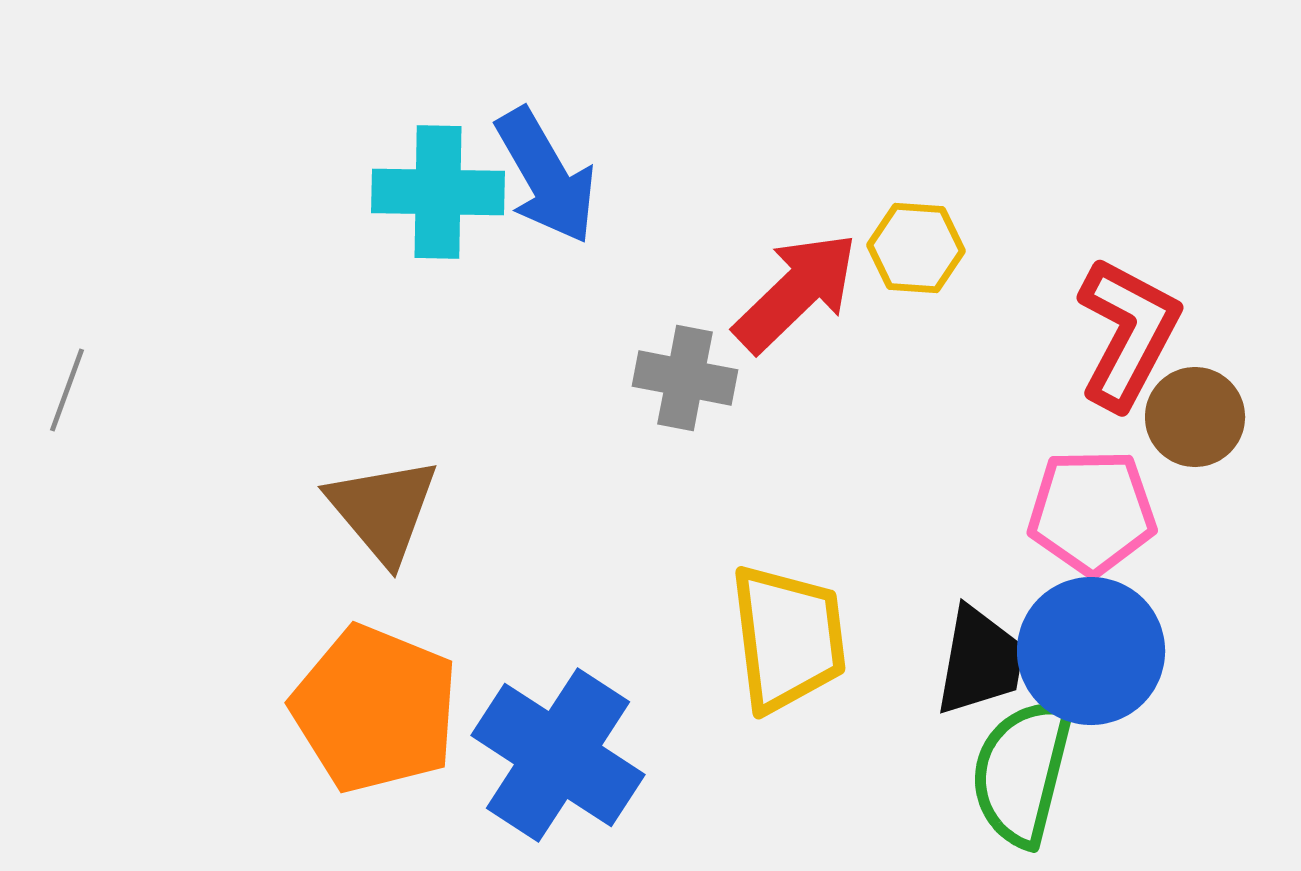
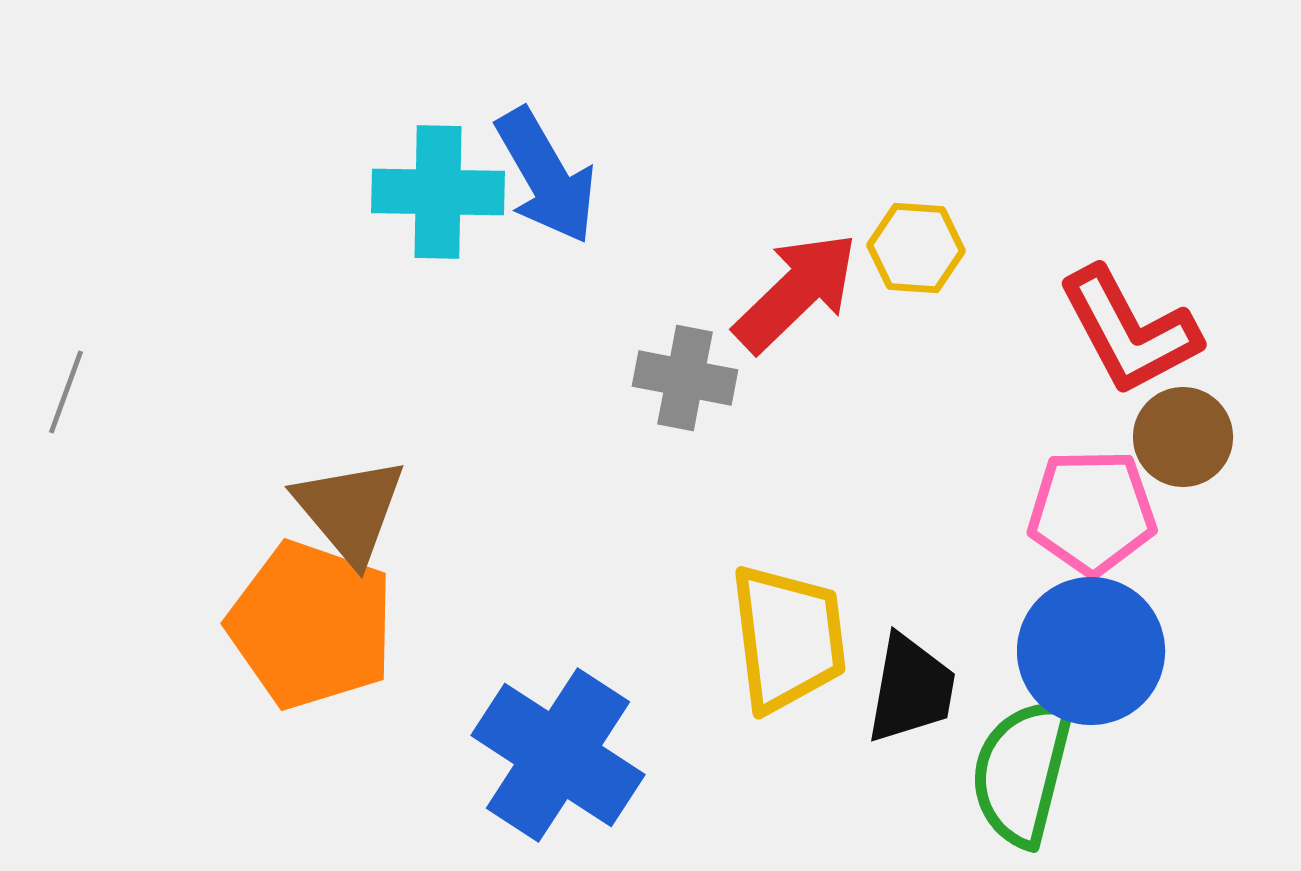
red L-shape: moved 1 px right, 2 px up; rotated 124 degrees clockwise
gray line: moved 1 px left, 2 px down
brown circle: moved 12 px left, 20 px down
brown triangle: moved 33 px left
black trapezoid: moved 69 px left, 28 px down
orange pentagon: moved 64 px left, 84 px up; rotated 3 degrees counterclockwise
